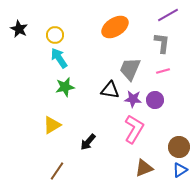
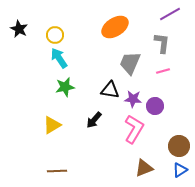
purple line: moved 2 px right, 1 px up
gray trapezoid: moved 6 px up
purple circle: moved 6 px down
black arrow: moved 6 px right, 22 px up
brown circle: moved 1 px up
brown line: rotated 54 degrees clockwise
